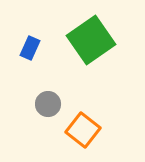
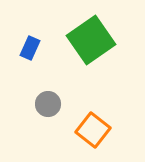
orange square: moved 10 px right
